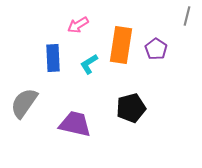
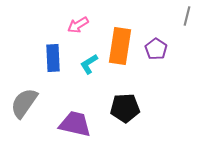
orange rectangle: moved 1 px left, 1 px down
black pentagon: moved 6 px left; rotated 12 degrees clockwise
